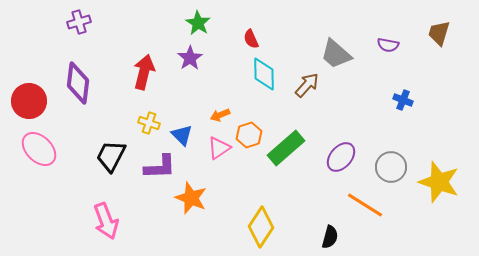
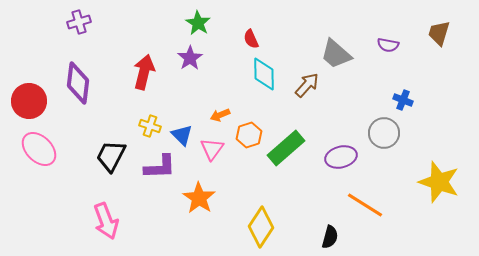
yellow cross: moved 1 px right, 3 px down
pink triangle: moved 7 px left, 1 px down; rotated 20 degrees counterclockwise
purple ellipse: rotated 36 degrees clockwise
gray circle: moved 7 px left, 34 px up
orange star: moved 8 px right; rotated 12 degrees clockwise
